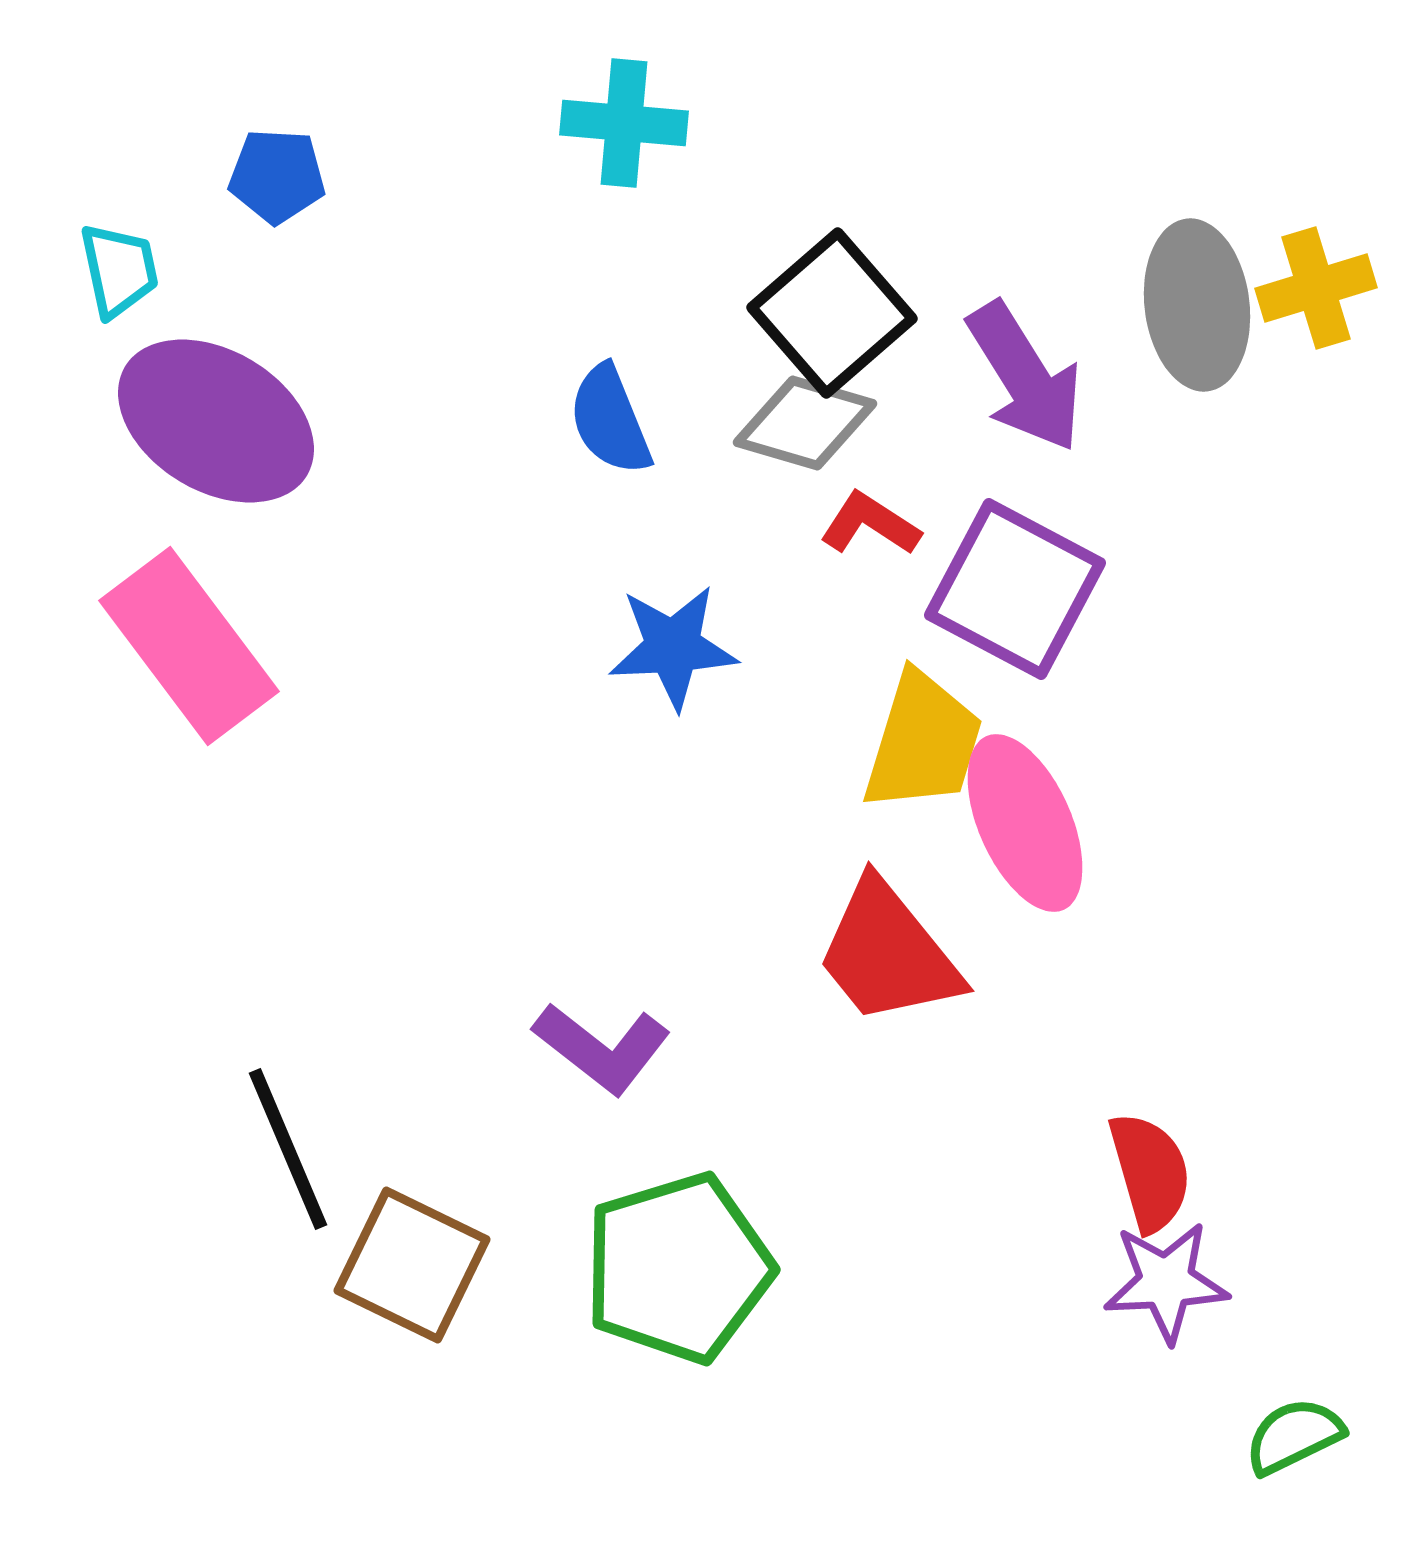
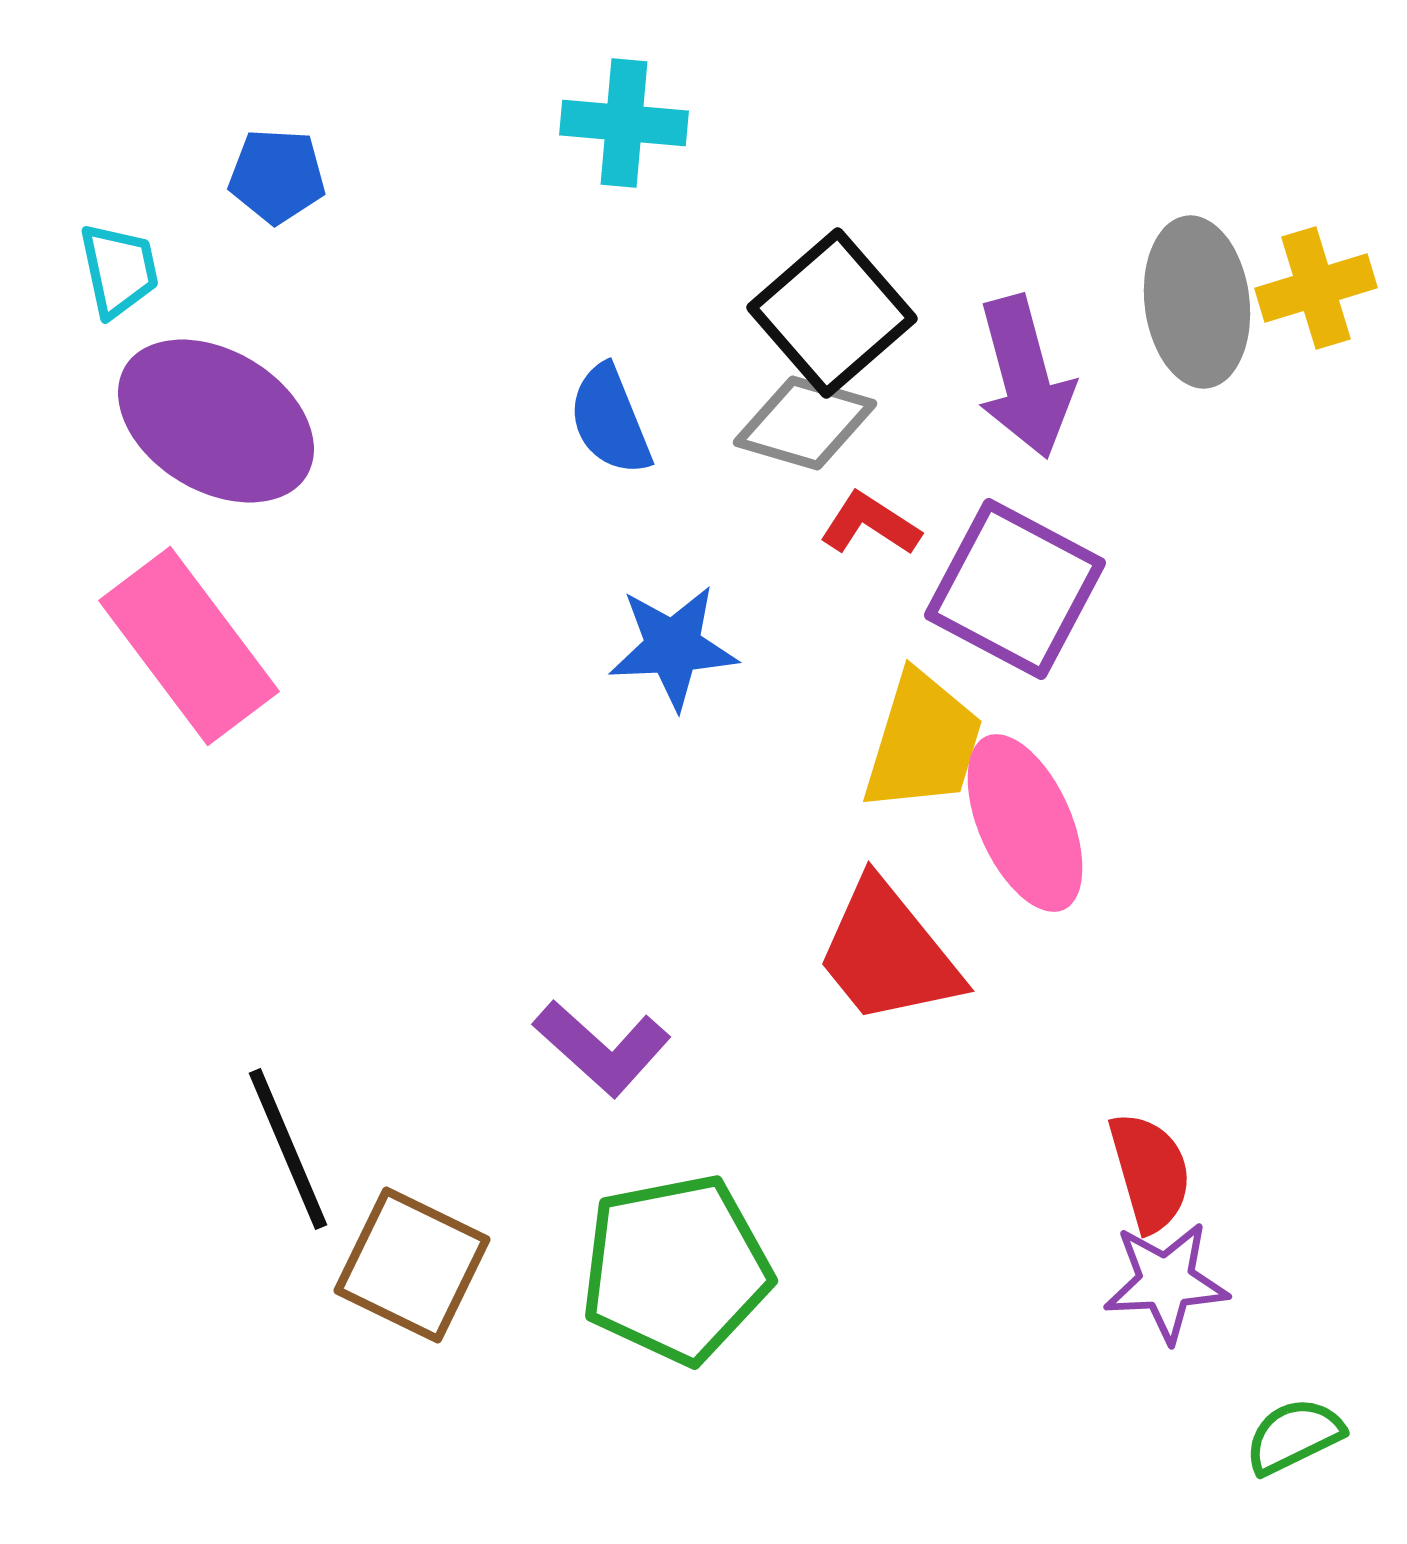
gray ellipse: moved 3 px up
purple arrow: rotated 17 degrees clockwise
purple L-shape: rotated 4 degrees clockwise
green pentagon: moved 2 px left, 1 px down; rotated 6 degrees clockwise
